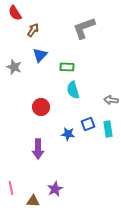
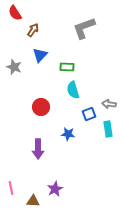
gray arrow: moved 2 px left, 4 px down
blue square: moved 1 px right, 10 px up
